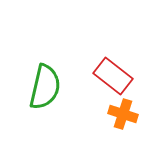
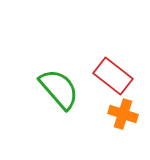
green semicircle: moved 14 px right, 2 px down; rotated 54 degrees counterclockwise
